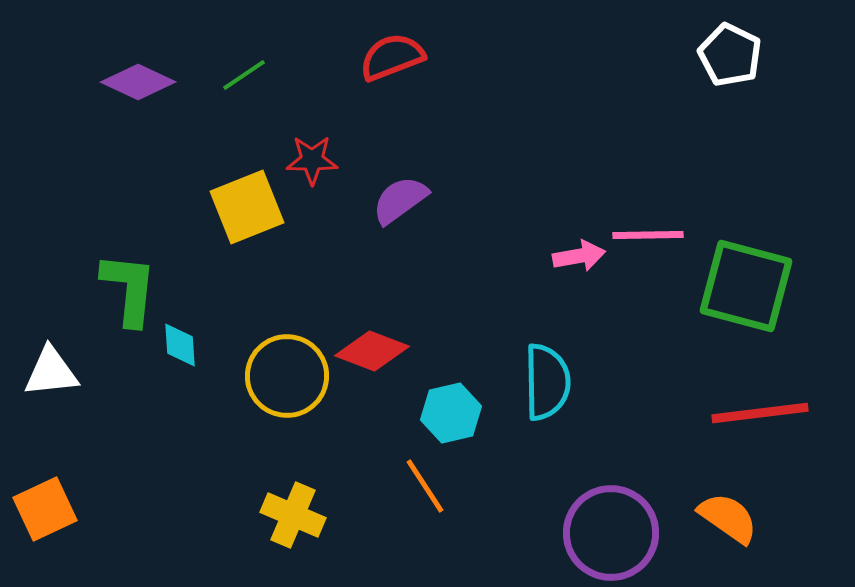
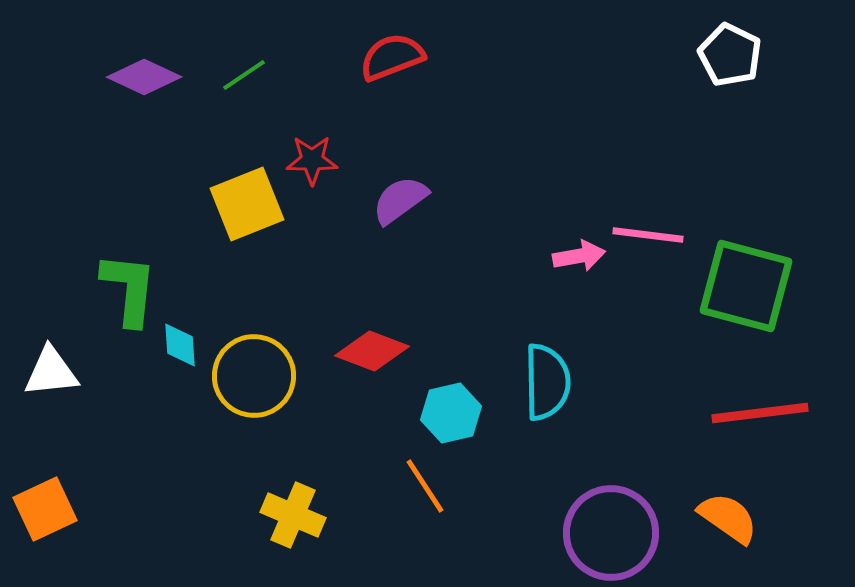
purple diamond: moved 6 px right, 5 px up
yellow square: moved 3 px up
pink line: rotated 8 degrees clockwise
yellow circle: moved 33 px left
